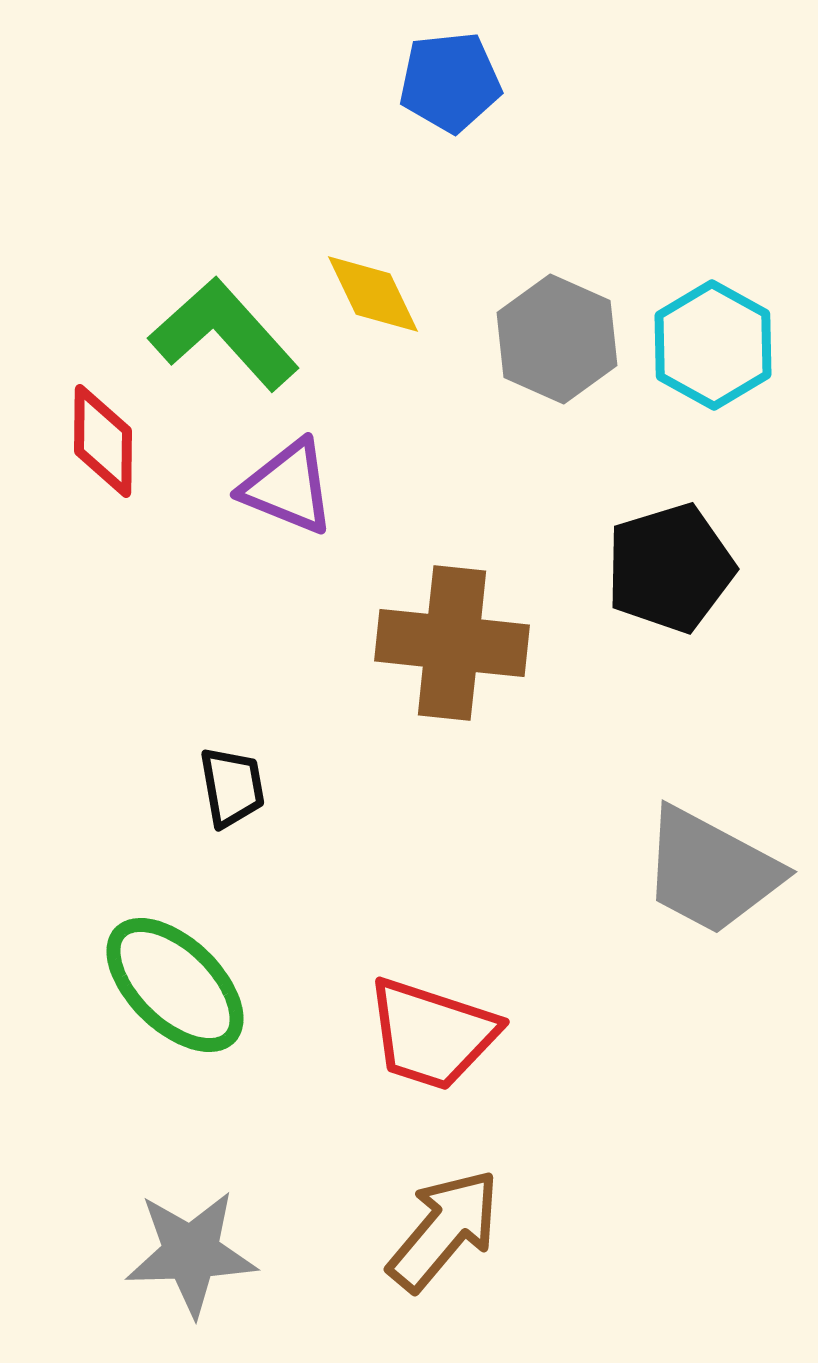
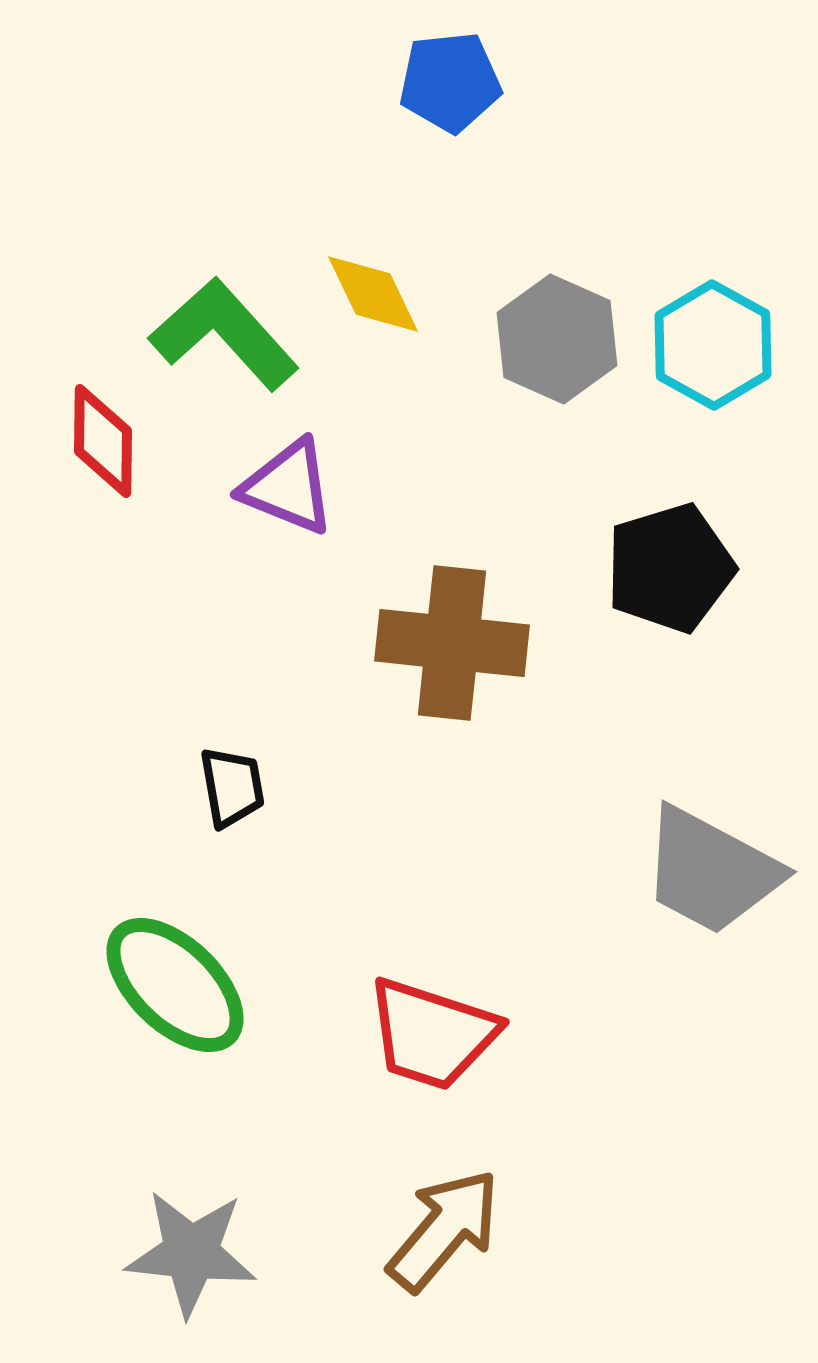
gray star: rotated 8 degrees clockwise
